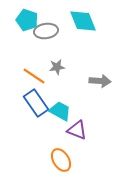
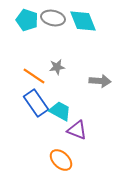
gray ellipse: moved 7 px right, 13 px up; rotated 20 degrees clockwise
orange ellipse: rotated 15 degrees counterclockwise
